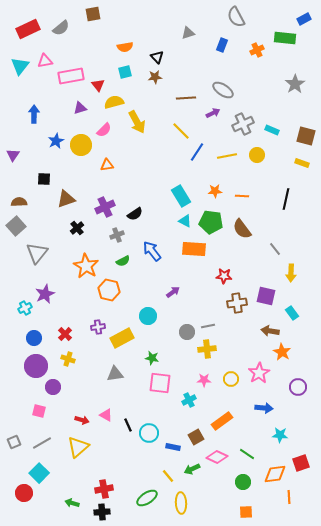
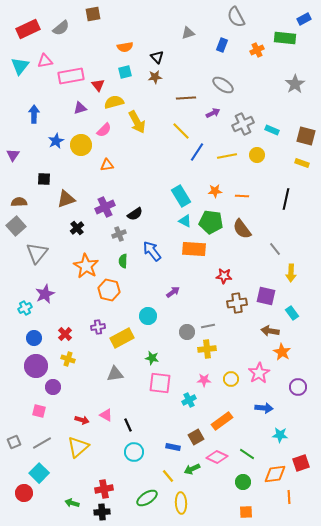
gray ellipse at (223, 90): moved 5 px up
gray cross at (117, 235): moved 2 px right, 1 px up
green semicircle at (123, 261): rotated 120 degrees clockwise
cyan circle at (149, 433): moved 15 px left, 19 px down
